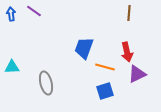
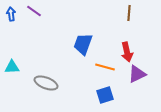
blue trapezoid: moved 1 px left, 4 px up
gray ellipse: rotated 55 degrees counterclockwise
blue square: moved 4 px down
